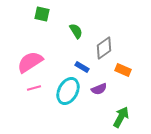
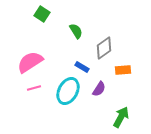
green square: rotated 21 degrees clockwise
orange rectangle: rotated 28 degrees counterclockwise
purple semicircle: rotated 35 degrees counterclockwise
